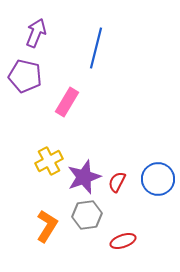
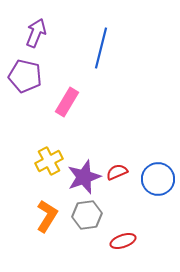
blue line: moved 5 px right
red semicircle: moved 10 px up; rotated 40 degrees clockwise
orange L-shape: moved 10 px up
